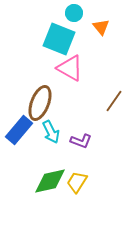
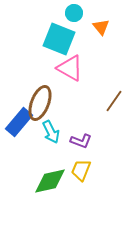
blue rectangle: moved 8 px up
yellow trapezoid: moved 4 px right, 12 px up; rotated 10 degrees counterclockwise
